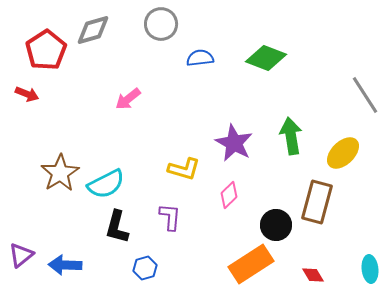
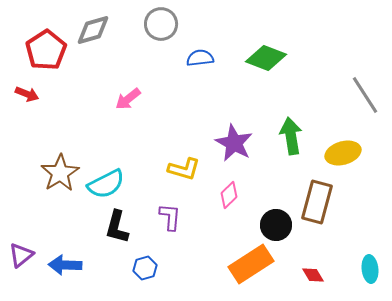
yellow ellipse: rotated 28 degrees clockwise
